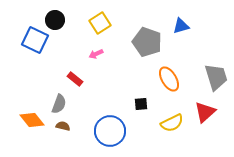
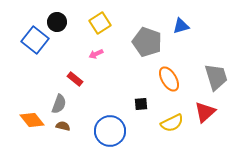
black circle: moved 2 px right, 2 px down
blue square: rotated 12 degrees clockwise
